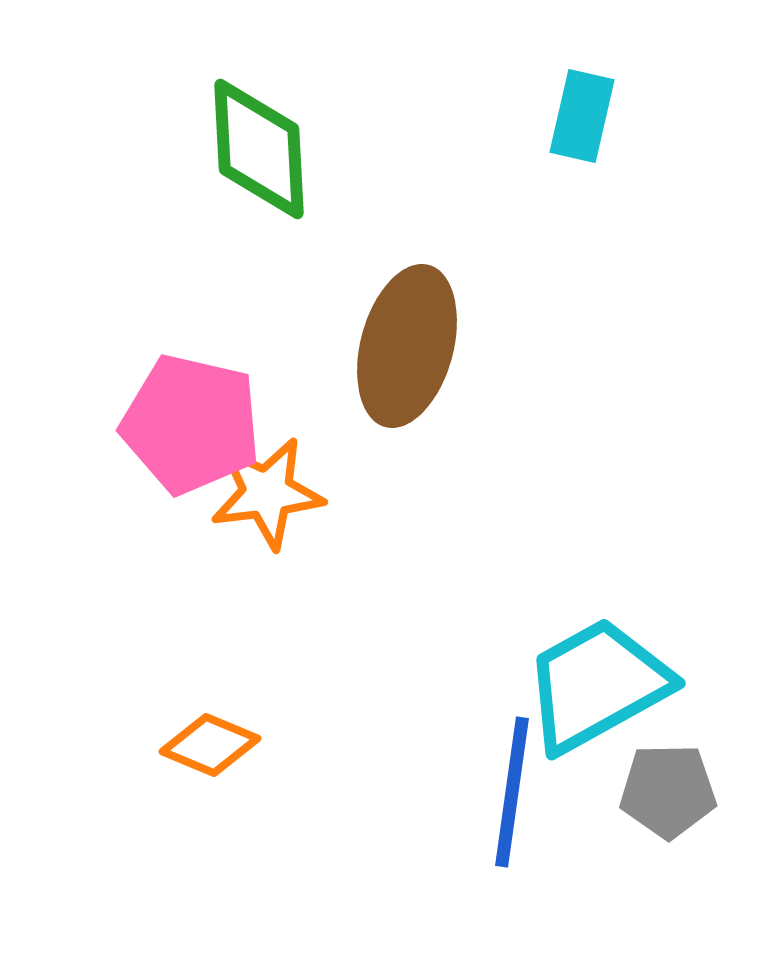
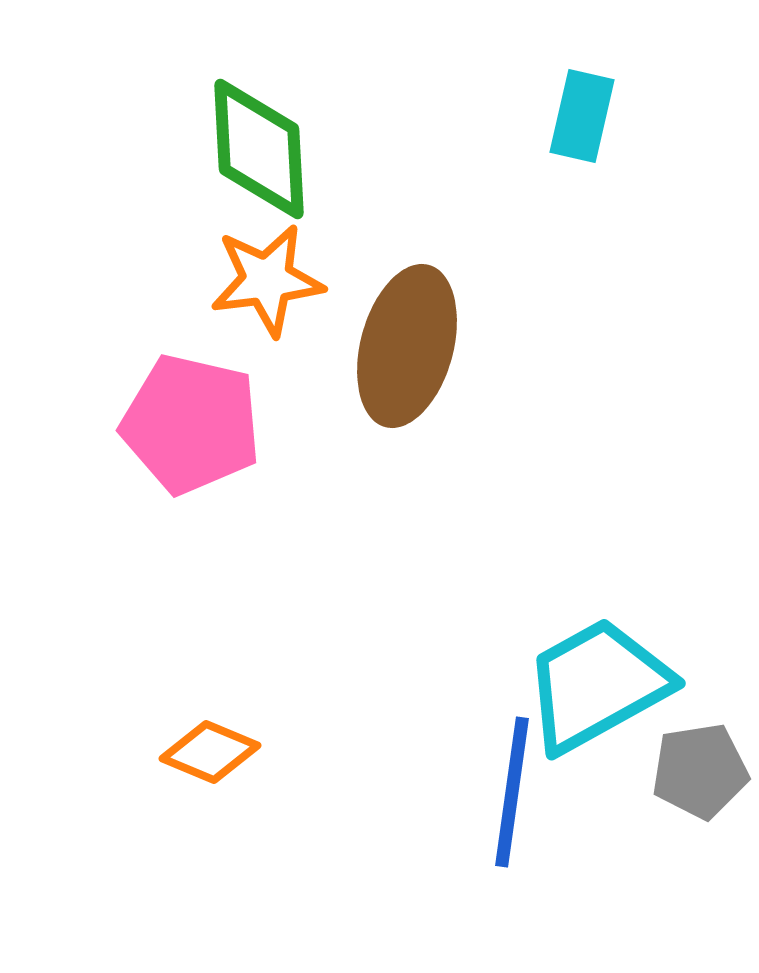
orange star: moved 213 px up
orange diamond: moved 7 px down
gray pentagon: moved 32 px right, 20 px up; rotated 8 degrees counterclockwise
